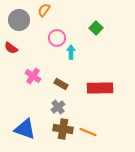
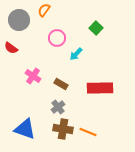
cyan arrow: moved 5 px right, 2 px down; rotated 136 degrees counterclockwise
